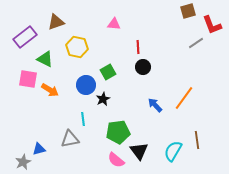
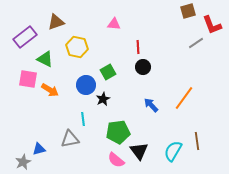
blue arrow: moved 4 px left
brown line: moved 1 px down
